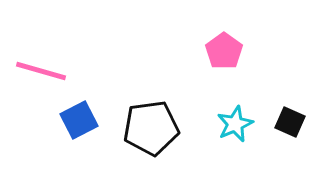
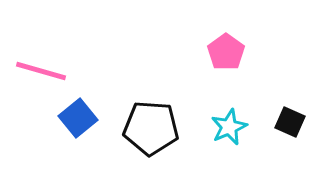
pink pentagon: moved 2 px right, 1 px down
blue square: moved 1 px left, 2 px up; rotated 12 degrees counterclockwise
cyan star: moved 6 px left, 3 px down
black pentagon: rotated 12 degrees clockwise
